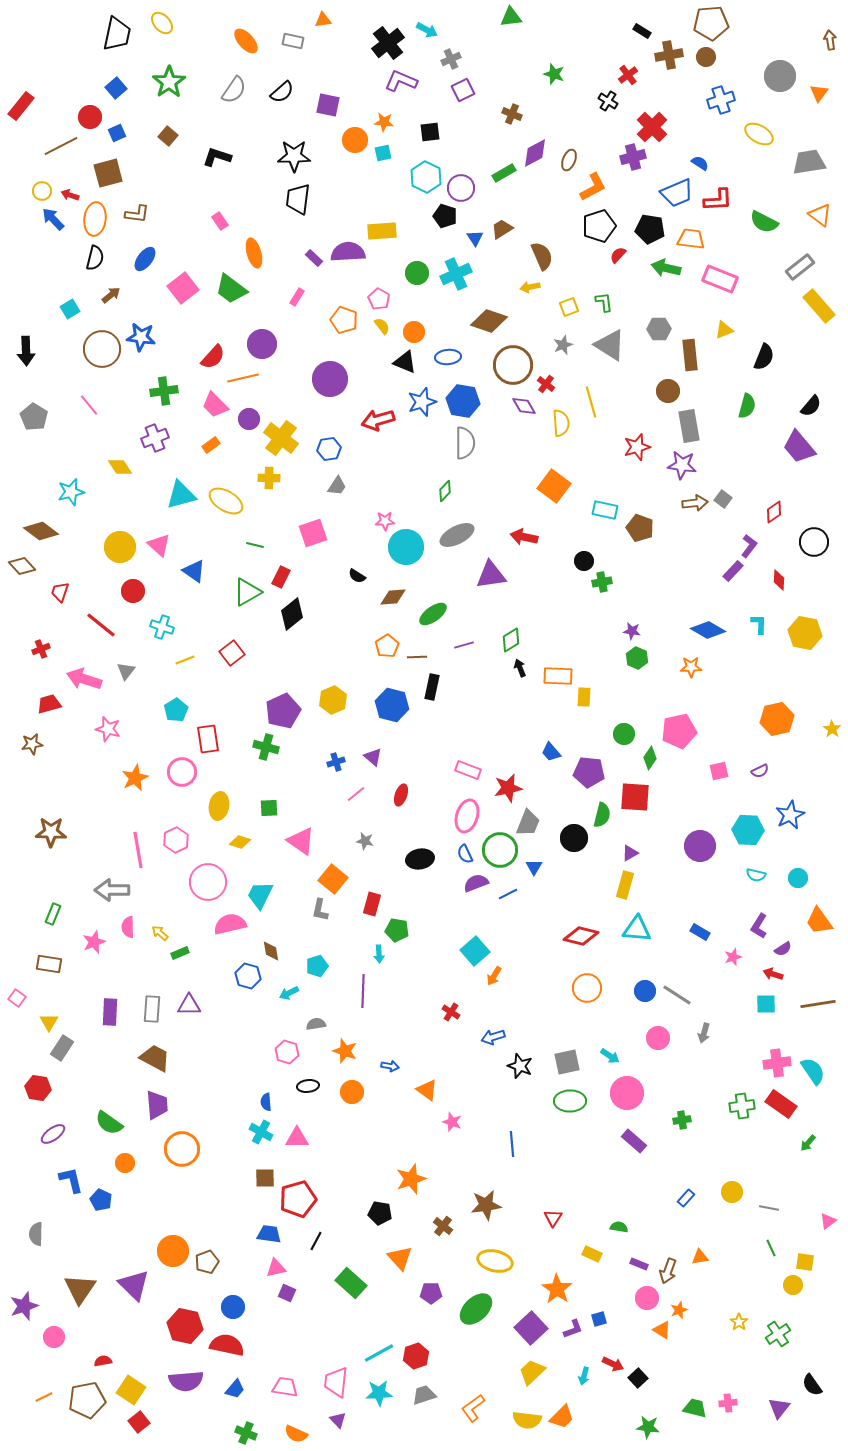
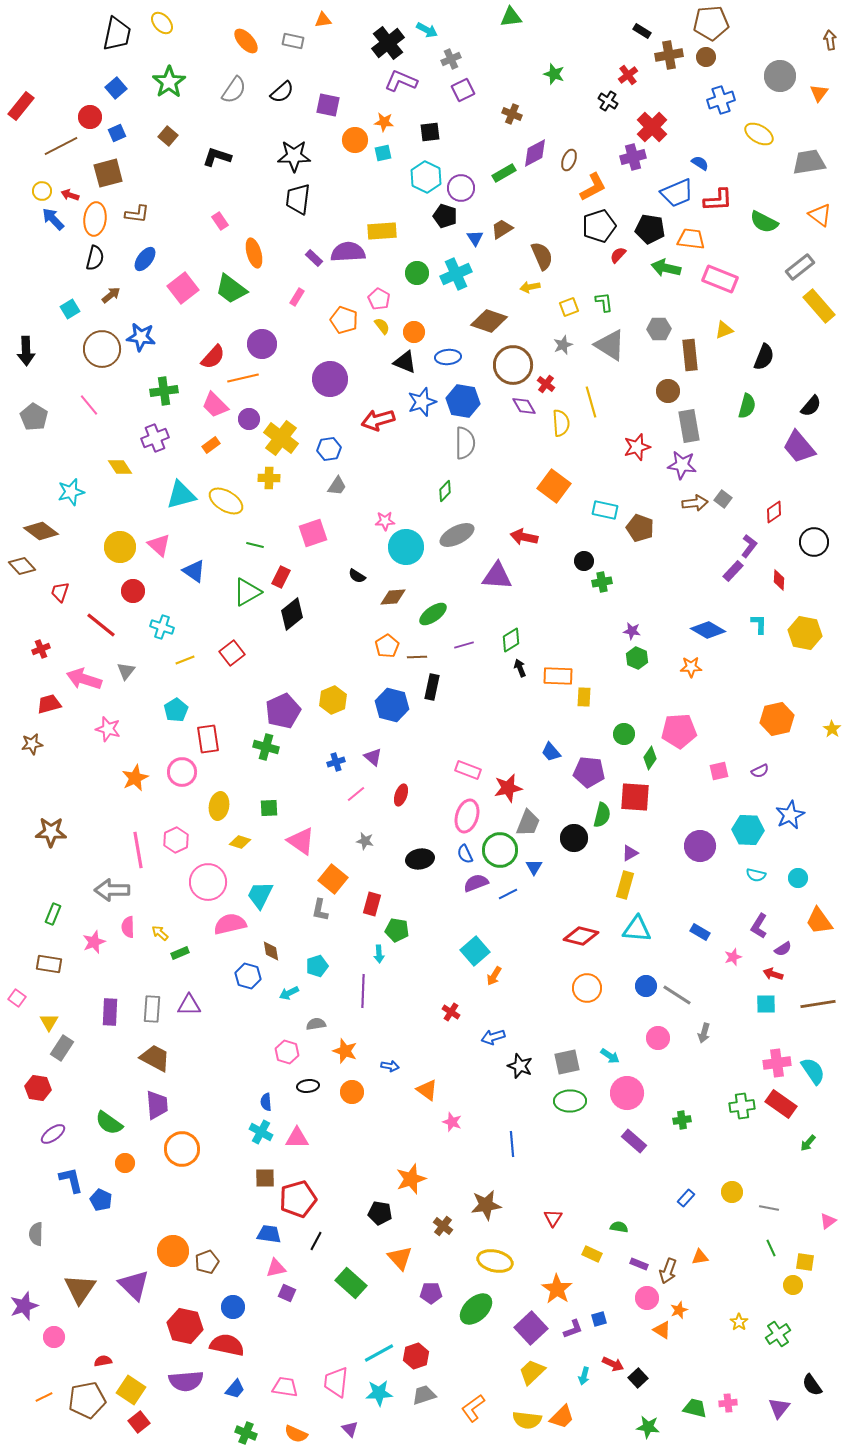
purple triangle at (491, 575): moved 6 px right, 1 px down; rotated 12 degrees clockwise
pink pentagon at (679, 731): rotated 8 degrees clockwise
blue circle at (645, 991): moved 1 px right, 5 px up
purple triangle at (338, 1420): moved 12 px right, 9 px down
